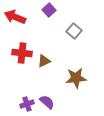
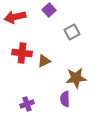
red arrow: rotated 35 degrees counterclockwise
gray square: moved 2 px left, 1 px down; rotated 21 degrees clockwise
purple semicircle: moved 18 px right, 3 px up; rotated 133 degrees counterclockwise
